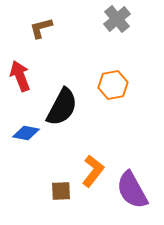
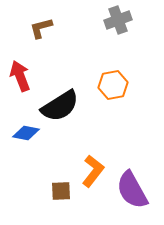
gray cross: moved 1 px right, 1 px down; rotated 20 degrees clockwise
black semicircle: moved 2 px left, 1 px up; rotated 30 degrees clockwise
